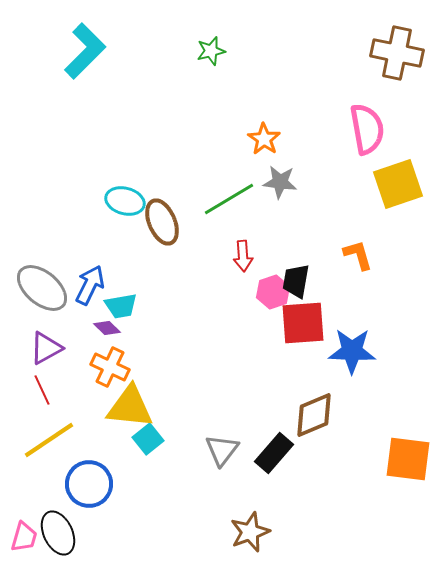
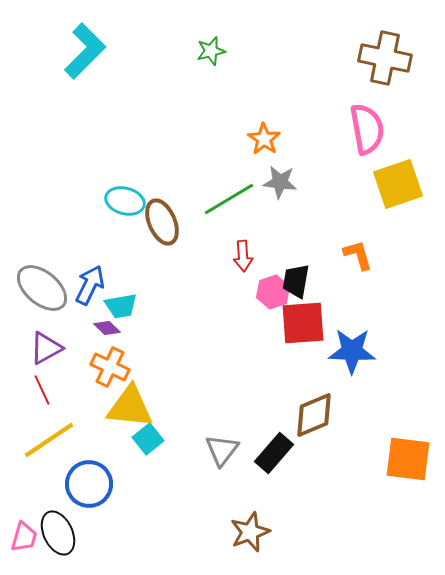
brown cross: moved 12 px left, 5 px down
